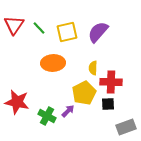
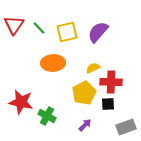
yellow semicircle: rotated 64 degrees clockwise
red star: moved 4 px right
purple arrow: moved 17 px right, 14 px down
